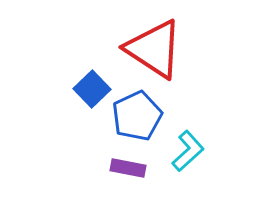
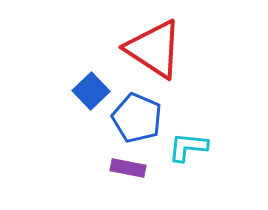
blue square: moved 1 px left, 2 px down
blue pentagon: moved 2 px down; rotated 24 degrees counterclockwise
cyan L-shape: moved 4 px up; rotated 132 degrees counterclockwise
